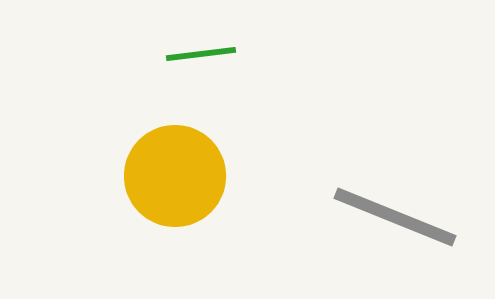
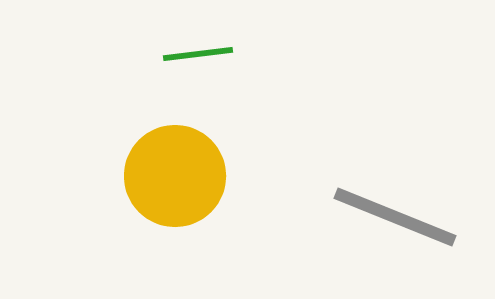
green line: moved 3 px left
